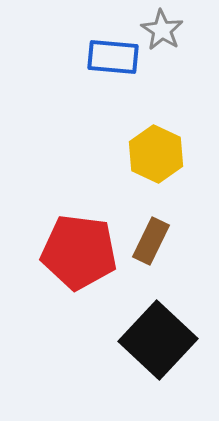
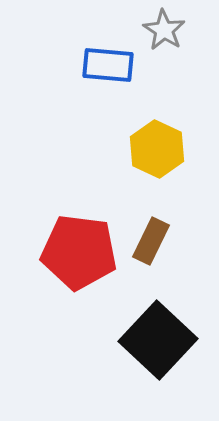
gray star: moved 2 px right
blue rectangle: moved 5 px left, 8 px down
yellow hexagon: moved 1 px right, 5 px up
